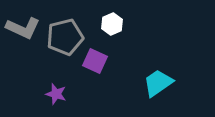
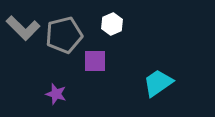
gray L-shape: rotated 20 degrees clockwise
gray pentagon: moved 1 px left, 2 px up
purple square: rotated 25 degrees counterclockwise
